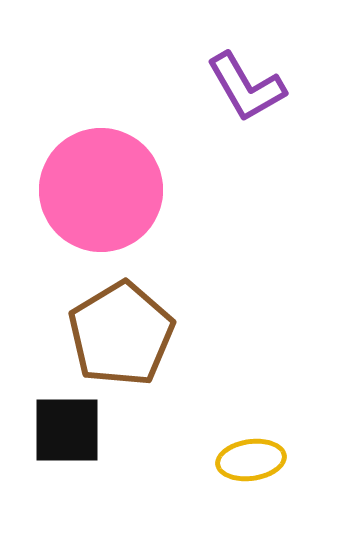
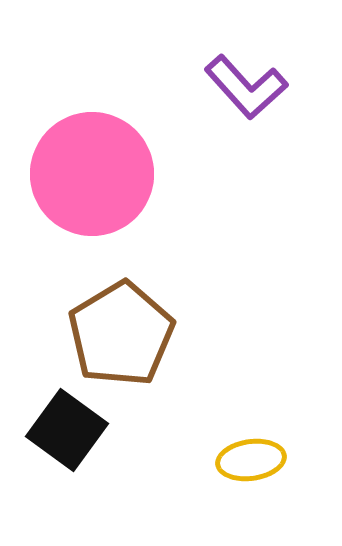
purple L-shape: rotated 12 degrees counterclockwise
pink circle: moved 9 px left, 16 px up
black square: rotated 36 degrees clockwise
